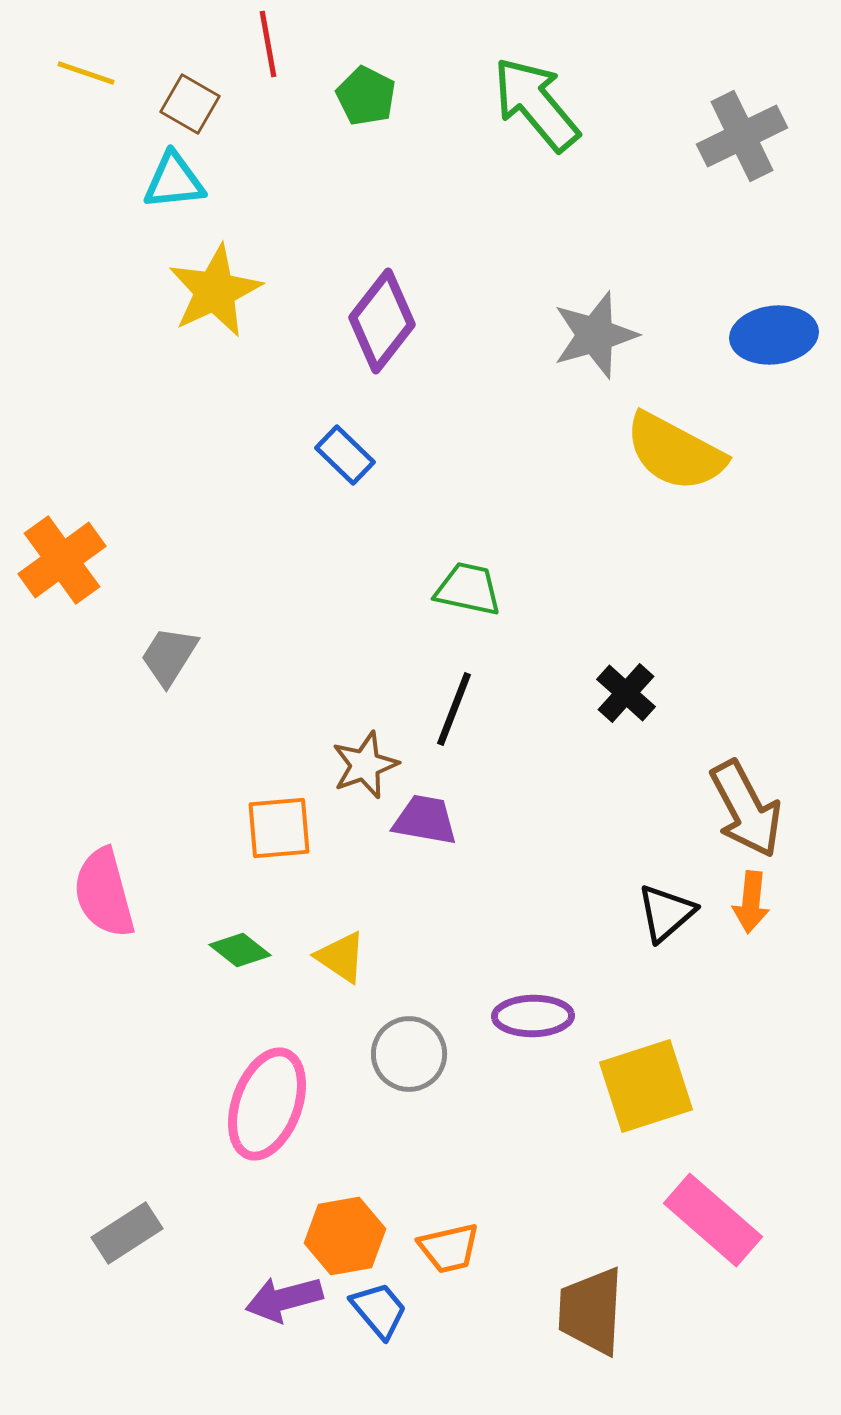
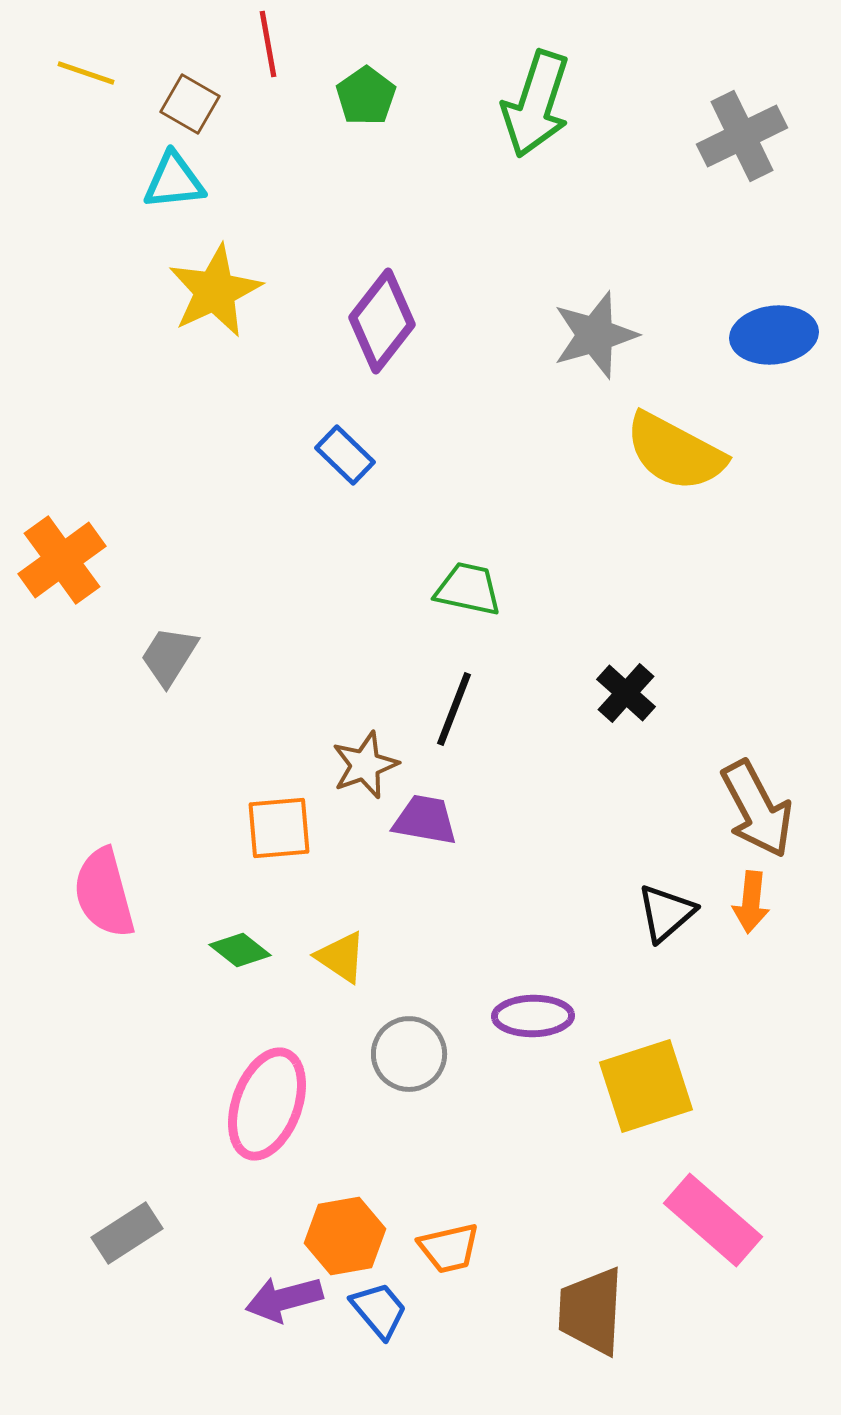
green pentagon: rotated 10 degrees clockwise
green arrow: rotated 122 degrees counterclockwise
brown arrow: moved 11 px right
